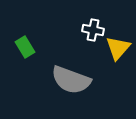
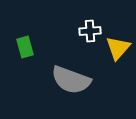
white cross: moved 3 px left, 1 px down; rotated 15 degrees counterclockwise
green rectangle: rotated 15 degrees clockwise
